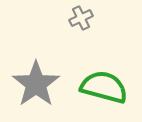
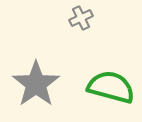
green semicircle: moved 7 px right
